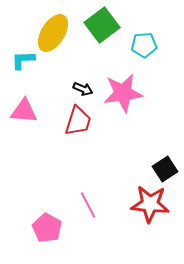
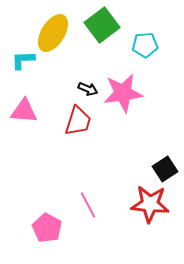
cyan pentagon: moved 1 px right
black arrow: moved 5 px right
